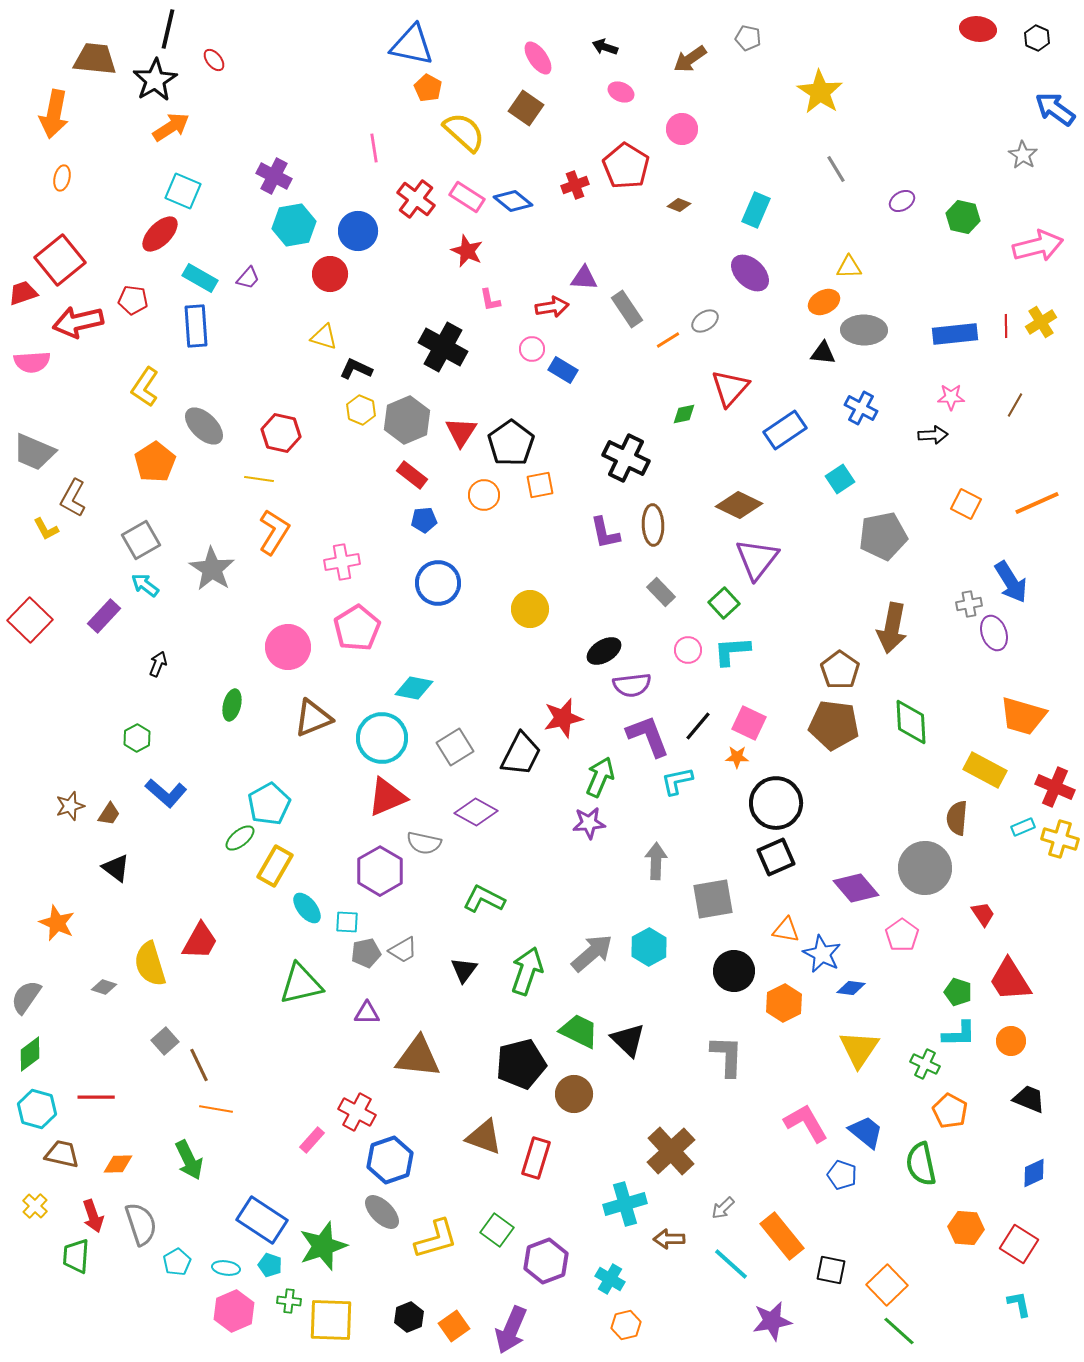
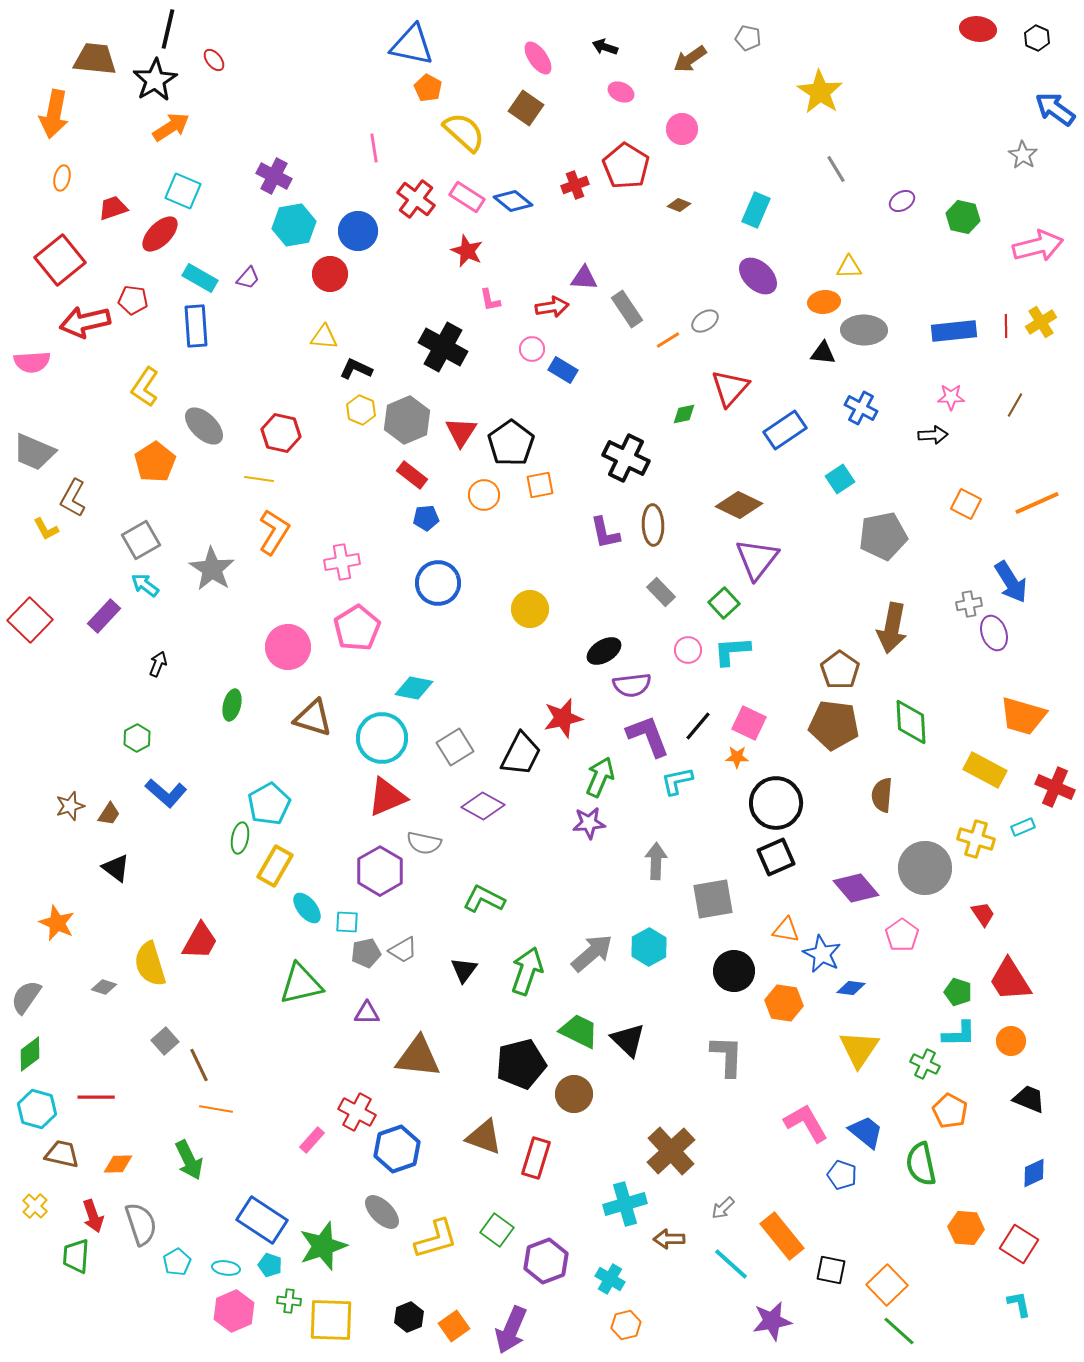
purple ellipse at (750, 273): moved 8 px right, 3 px down
red trapezoid at (23, 293): moved 90 px right, 85 px up
orange ellipse at (824, 302): rotated 20 degrees clockwise
red arrow at (78, 322): moved 7 px right
blue rectangle at (955, 334): moved 1 px left, 3 px up
yellow triangle at (324, 337): rotated 12 degrees counterclockwise
blue pentagon at (424, 520): moved 2 px right, 2 px up
brown triangle at (313, 718): rotated 39 degrees clockwise
purple diamond at (476, 812): moved 7 px right, 6 px up
brown semicircle at (957, 818): moved 75 px left, 23 px up
green ellipse at (240, 838): rotated 40 degrees counterclockwise
yellow cross at (1060, 839): moved 84 px left
orange hexagon at (784, 1003): rotated 24 degrees counterclockwise
blue hexagon at (390, 1160): moved 7 px right, 11 px up
